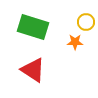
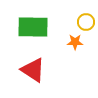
green rectangle: rotated 16 degrees counterclockwise
